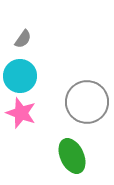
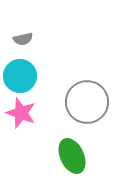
gray semicircle: rotated 42 degrees clockwise
